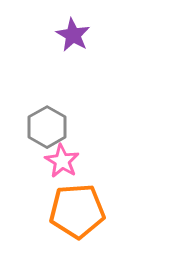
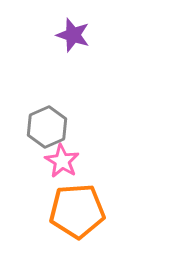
purple star: rotated 12 degrees counterclockwise
gray hexagon: rotated 6 degrees clockwise
